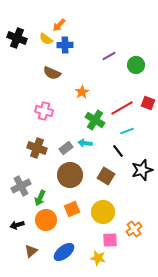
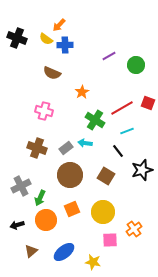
yellow star: moved 5 px left, 4 px down
